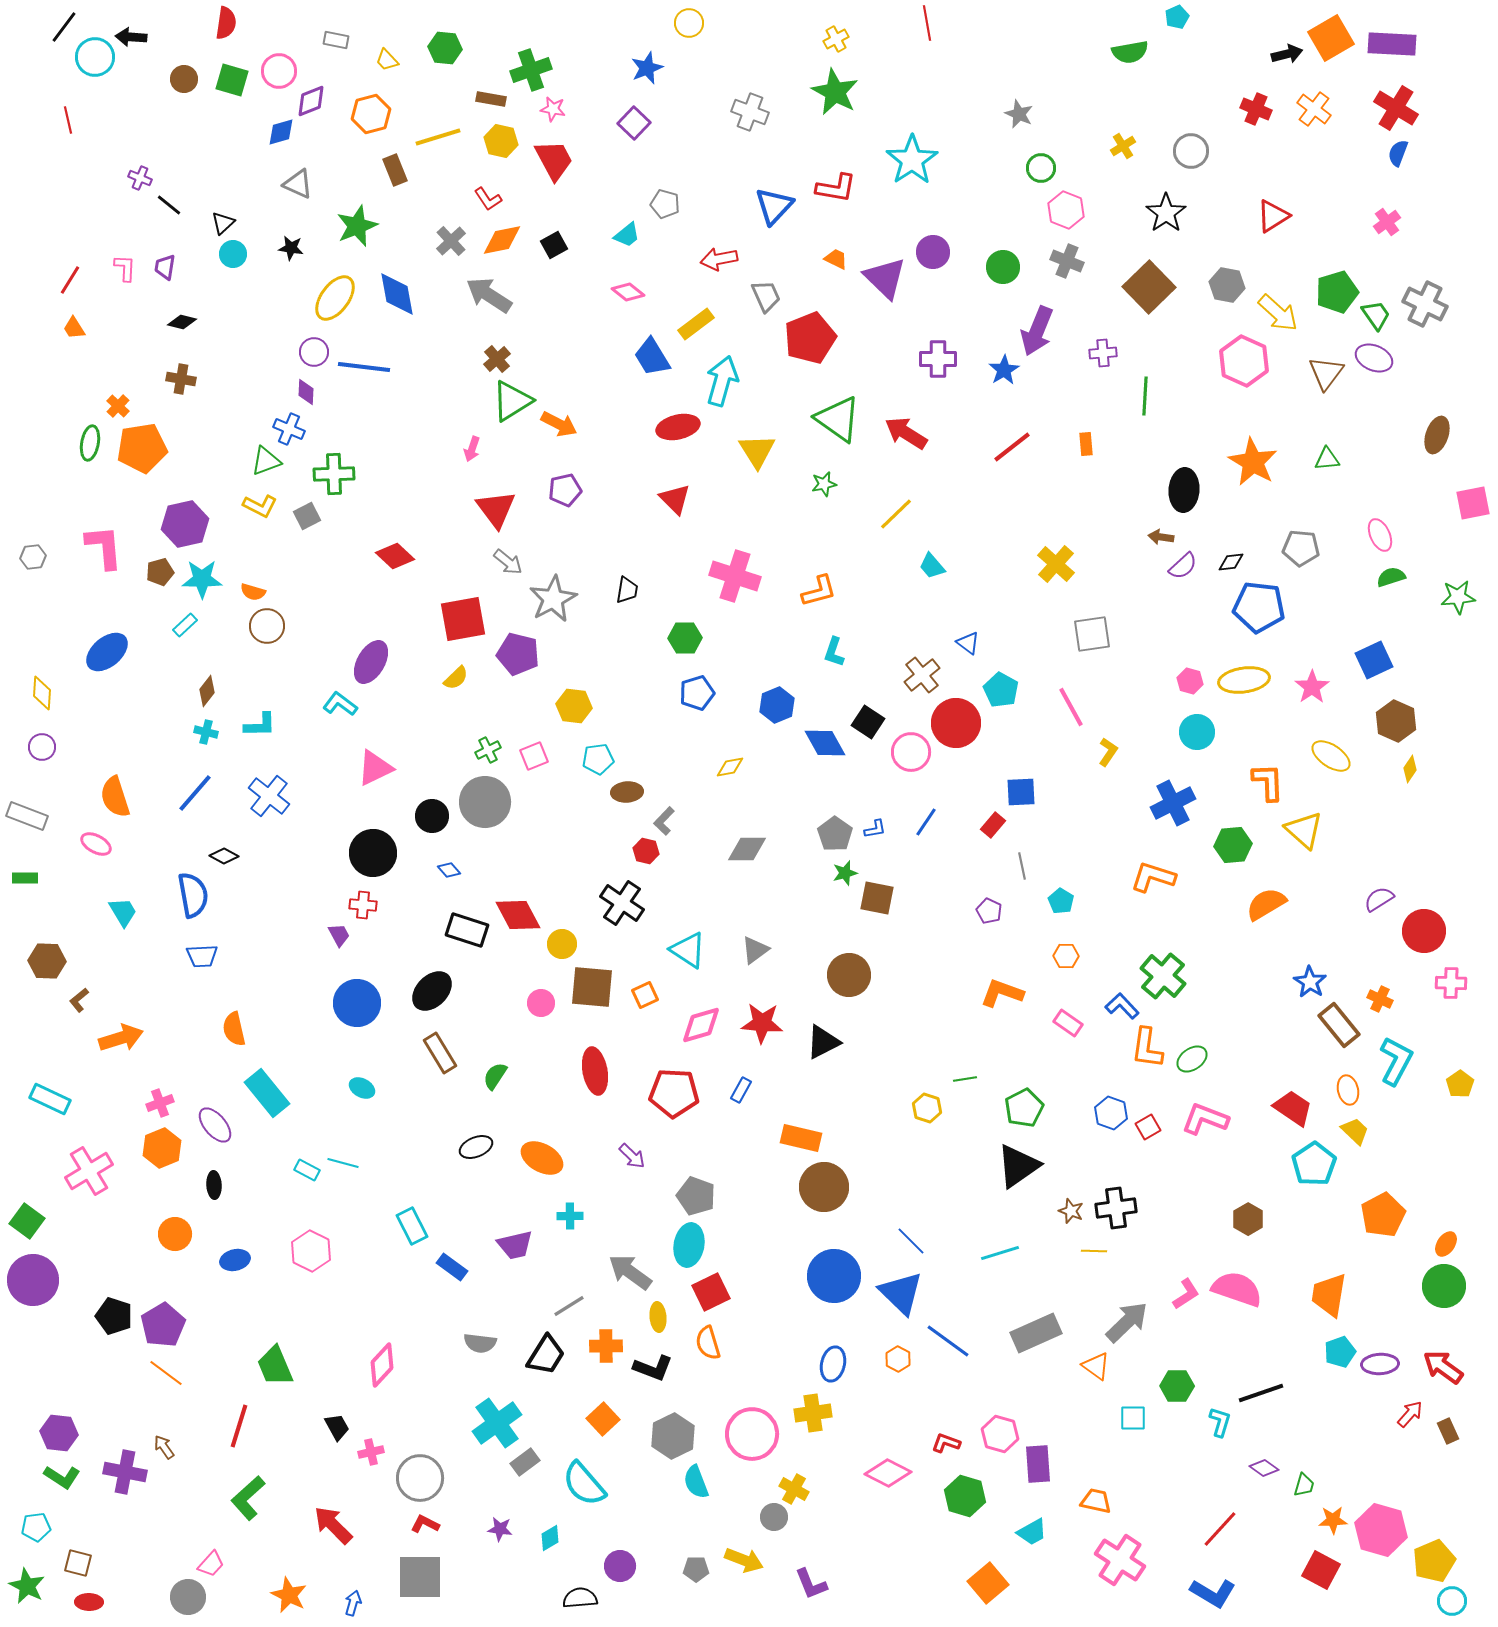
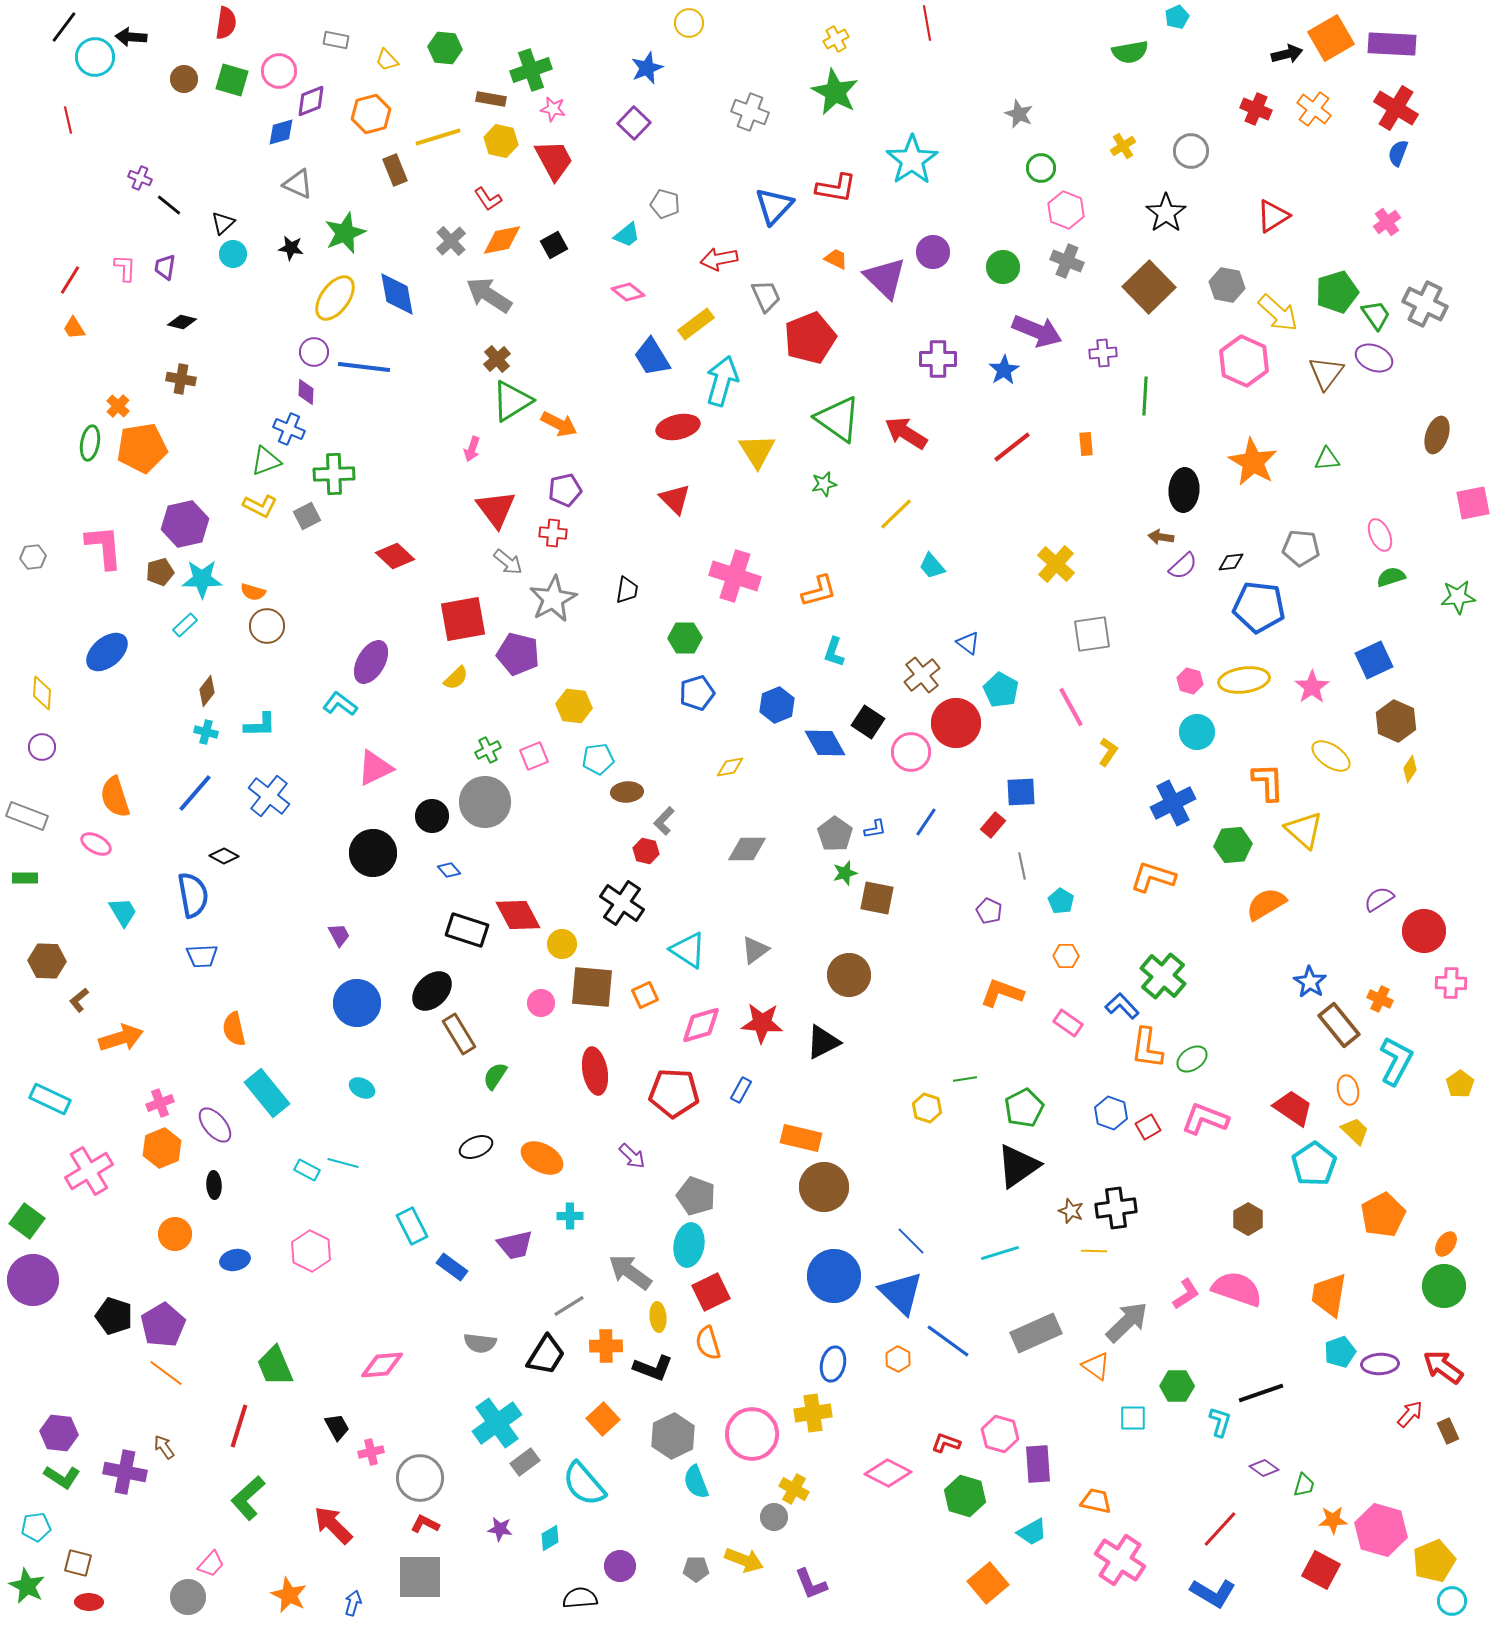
green star at (357, 226): moved 12 px left, 7 px down
purple arrow at (1037, 331): rotated 90 degrees counterclockwise
red cross at (363, 905): moved 190 px right, 372 px up
brown rectangle at (440, 1053): moved 19 px right, 19 px up
pink diamond at (382, 1365): rotated 42 degrees clockwise
